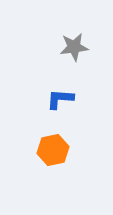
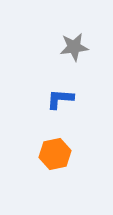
orange hexagon: moved 2 px right, 4 px down
